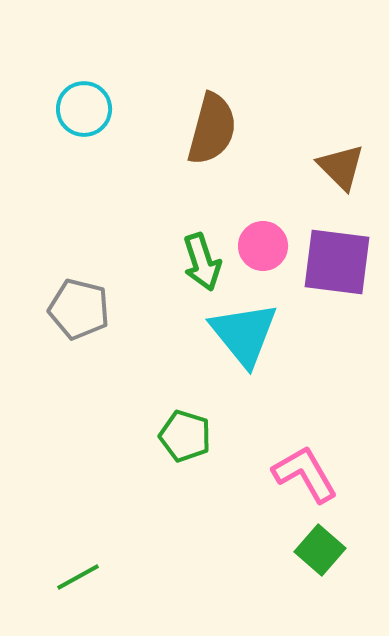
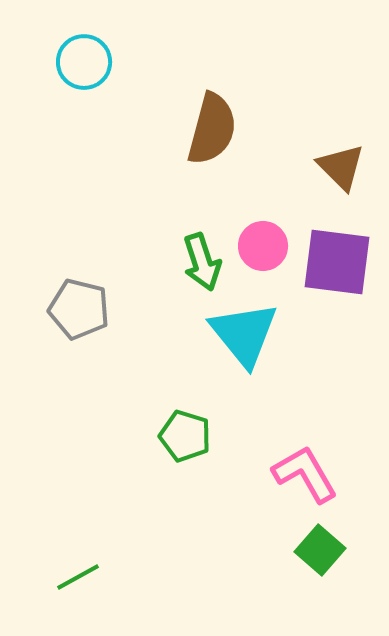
cyan circle: moved 47 px up
